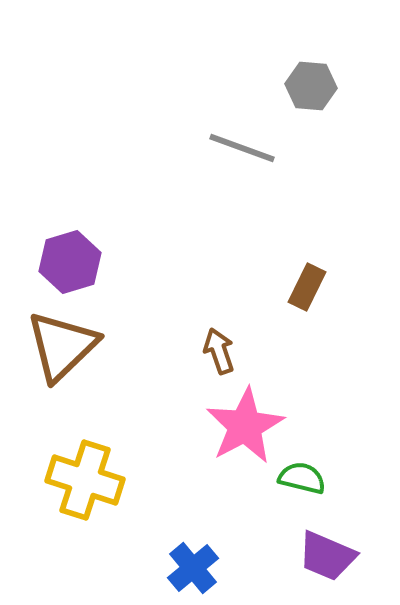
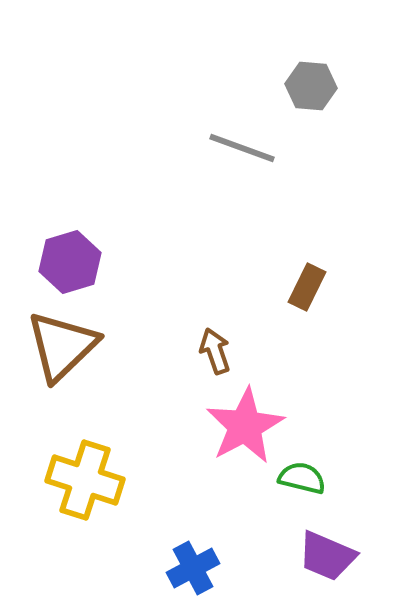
brown arrow: moved 4 px left
blue cross: rotated 12 degrees clockwise
